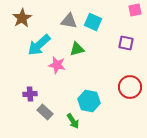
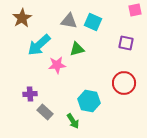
pink star: rotated 18 degrees counterclockwise
red circle: moved 6 px left, 4 px up
